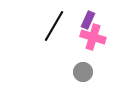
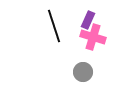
black line: rotated 48 degrees counterclockwise
